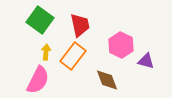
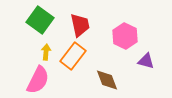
pink hexagon: moved 4 px right, 9 px up
